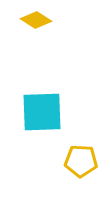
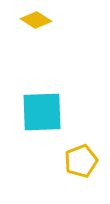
yellow pentagon: rotated 24 degrees counterclockwise
